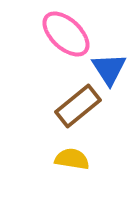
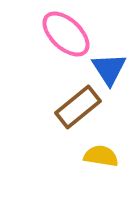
brown rectangle: moved 1 px down
yellow semicircle: moved 29 px right, 3 px up
